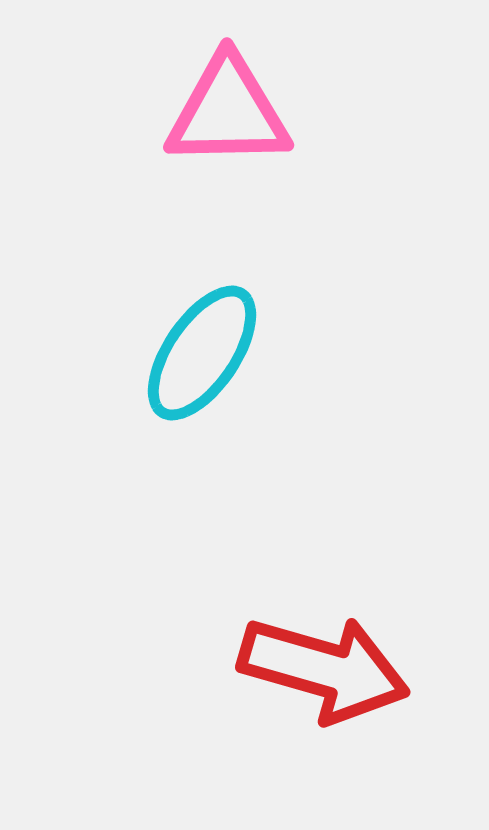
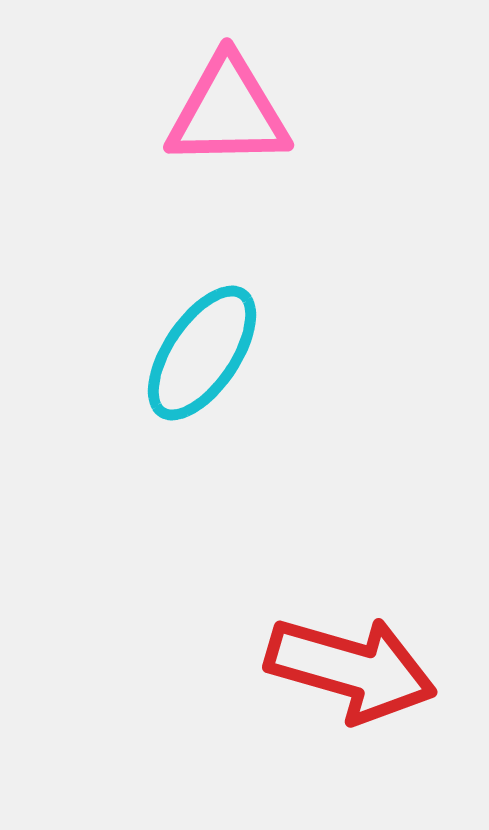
red arrow: moved 27 px right
